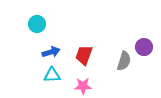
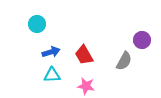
purple circle: moved 2 px left, 7 px up
red trapezoid: rotated 50 degrees counterclockwise
gray semicircle: rotated 12 degrees clockwise
pink star: moved 3 px right; rotated 12 degrees clockwise
